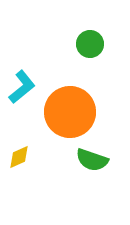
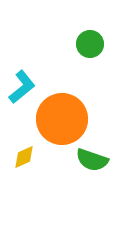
orange circle: moved 8 px left, 7 px down
yellow diamond: moved 5 px right
